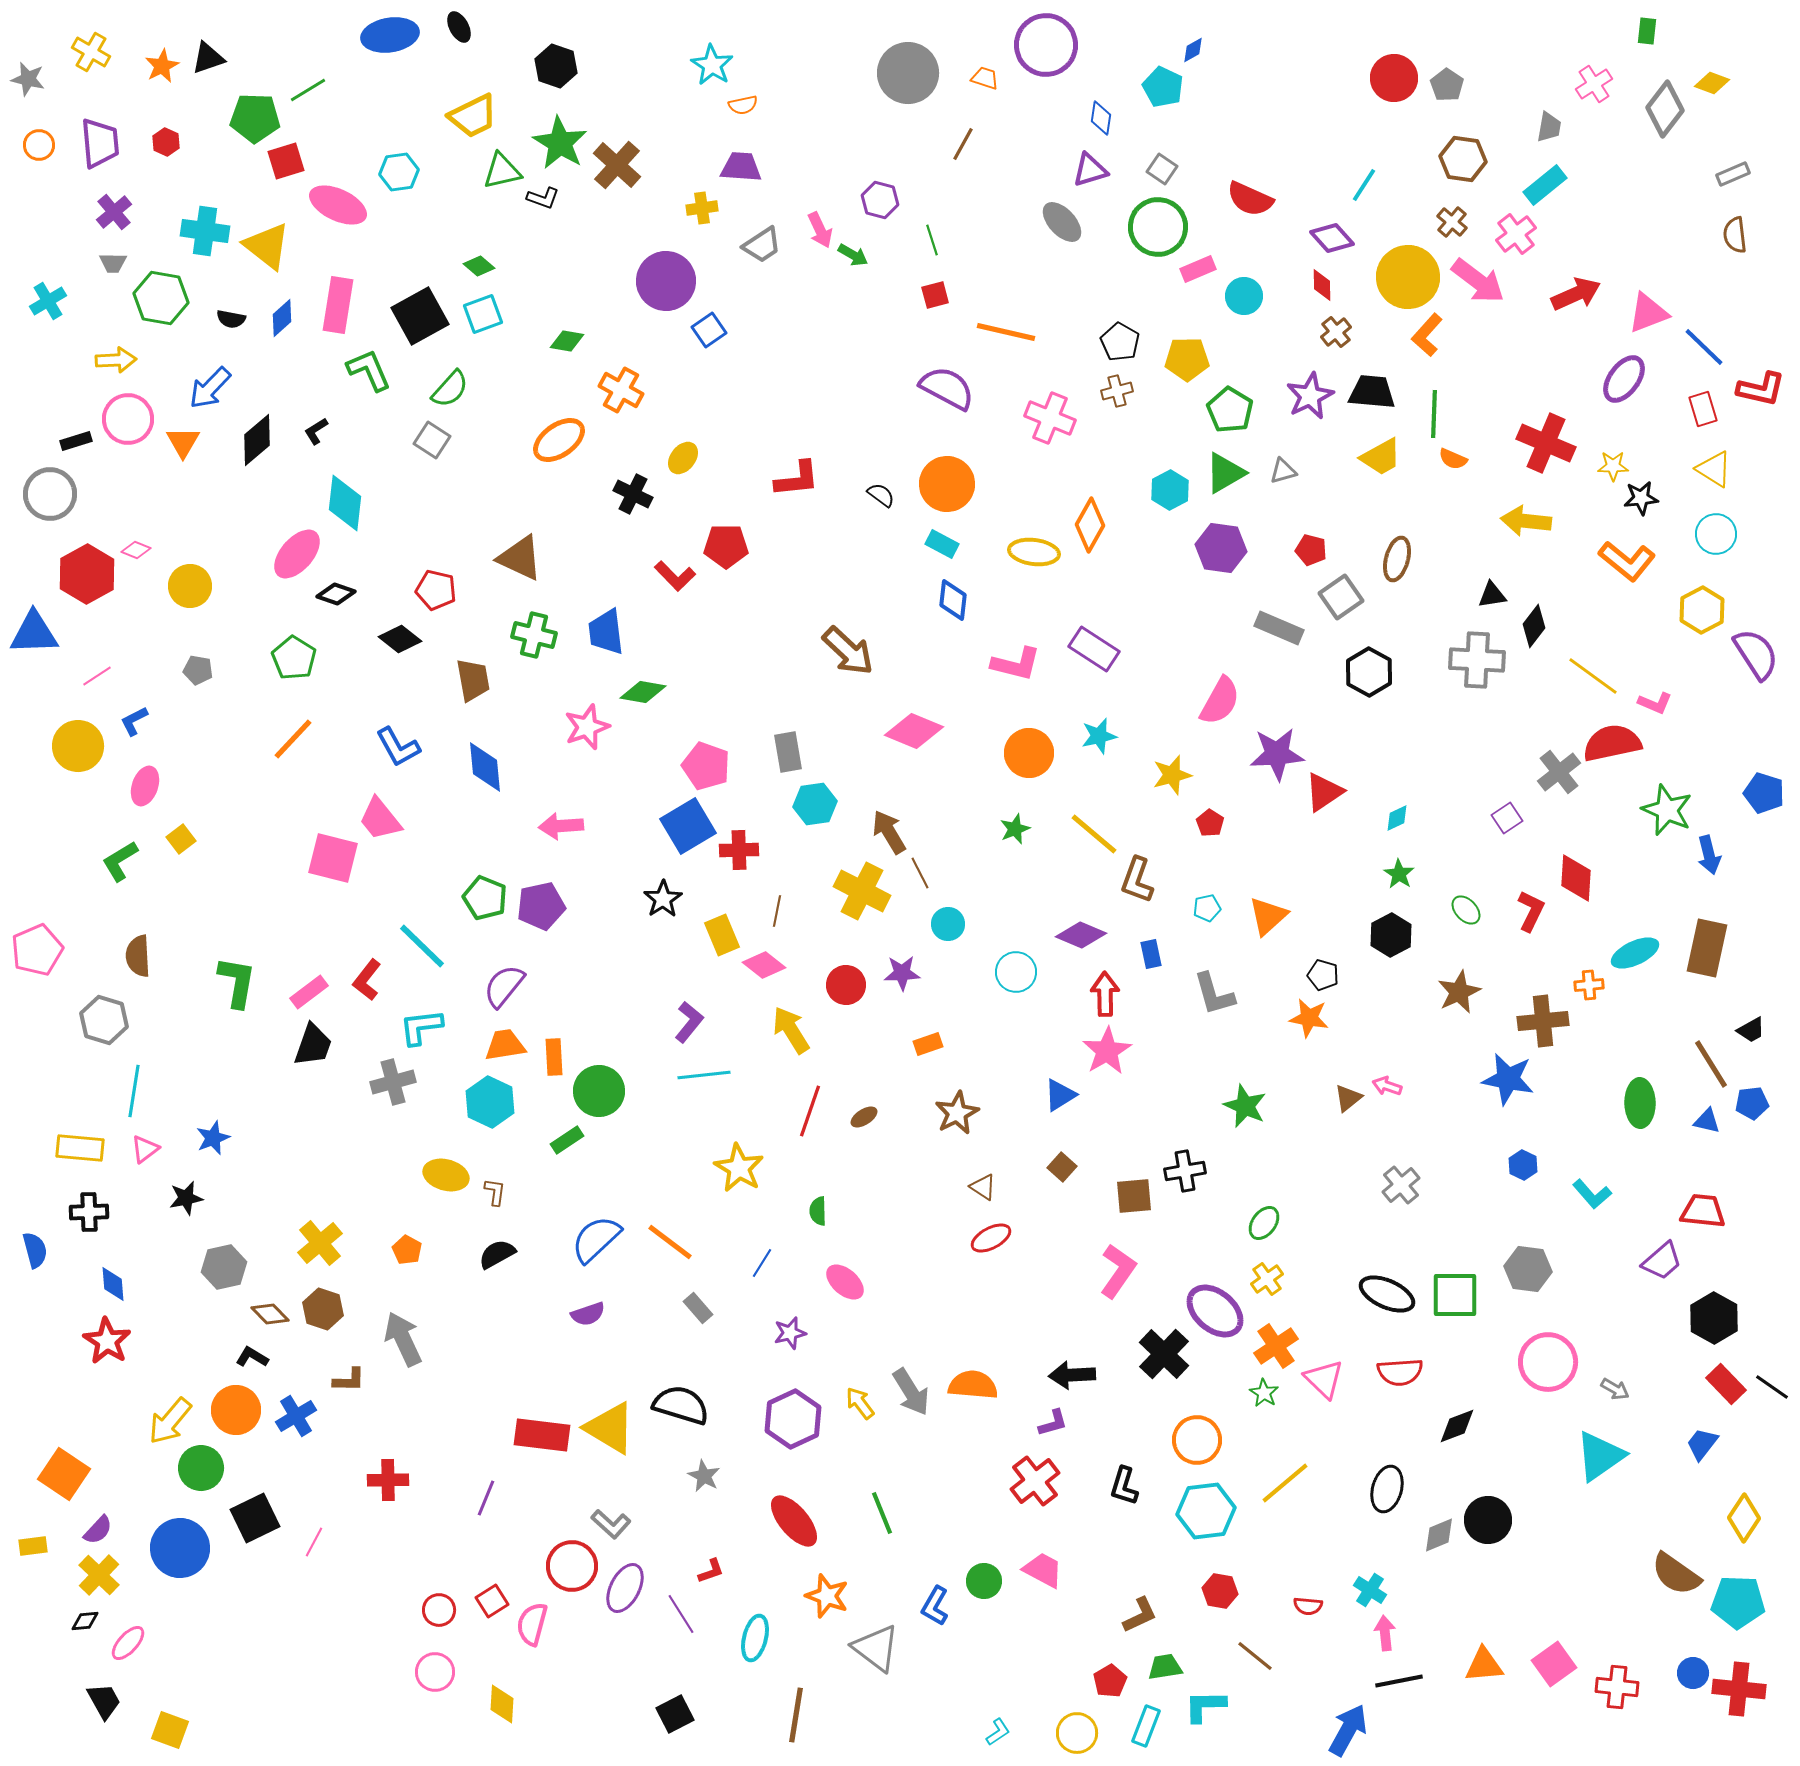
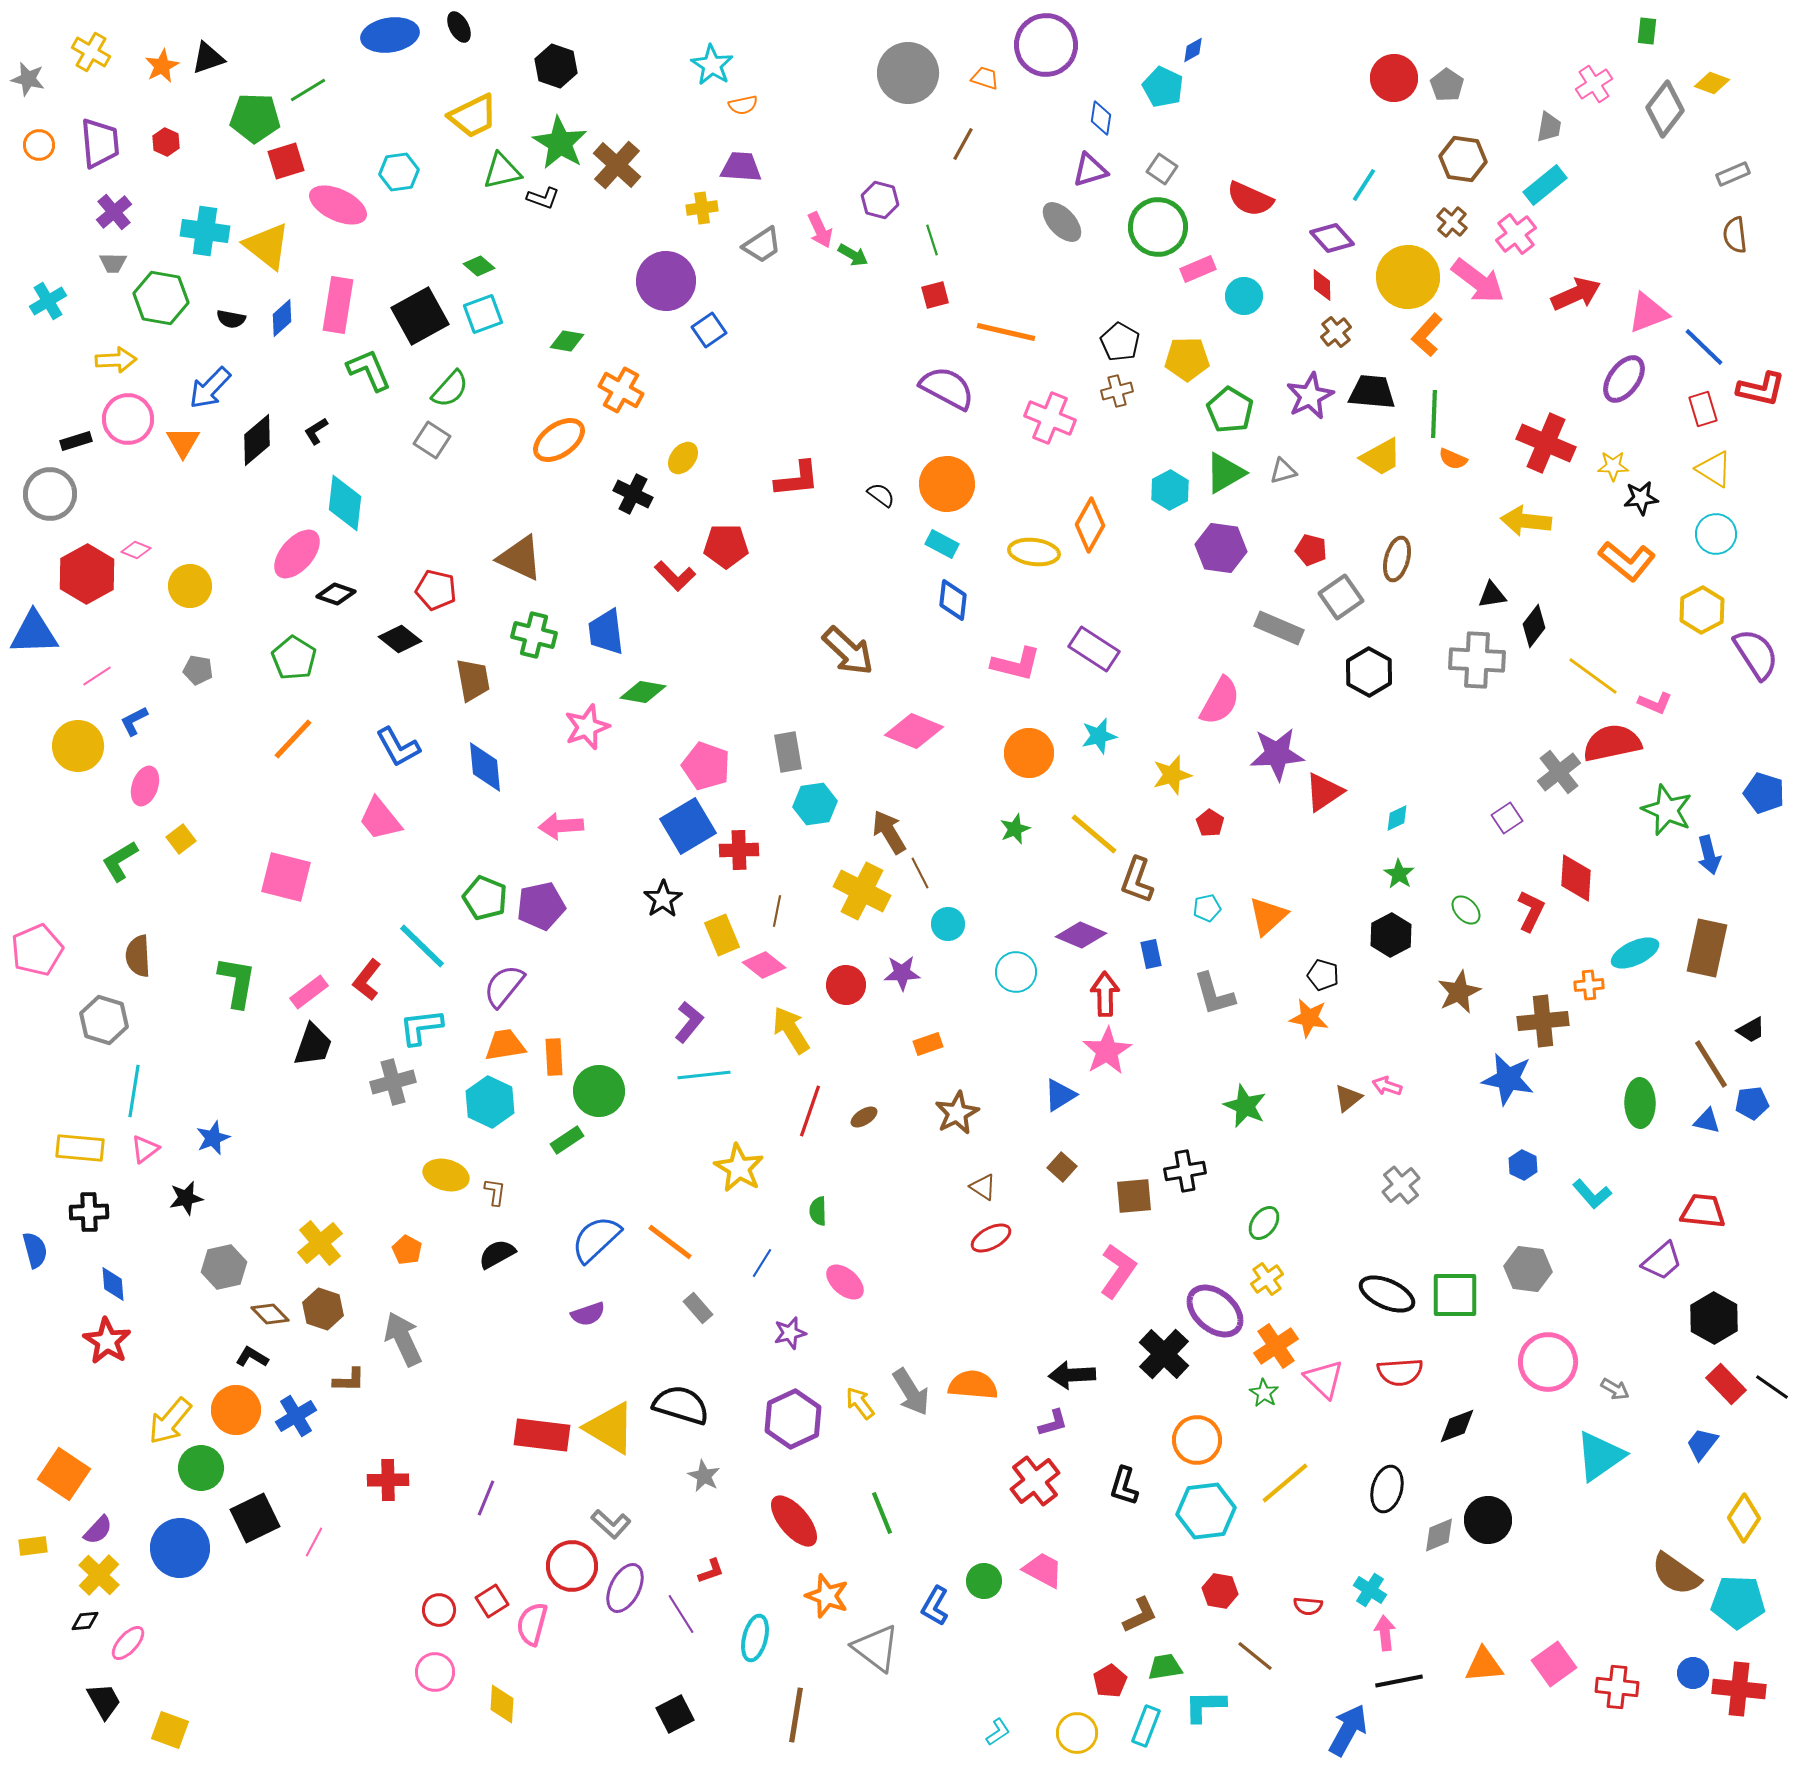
pink square at (333, 858): moved 47 px left, 19 px down
